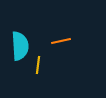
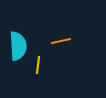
cyan semicircle: moved 2 px left
